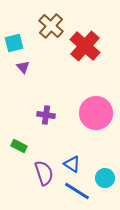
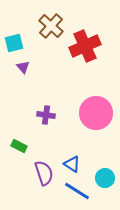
red cross: rotated 24 degrees clockwise
